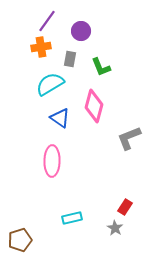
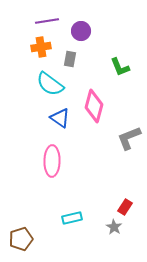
purple line: rotated 45 degrees clockwise
green L-shape: moved 19 px right
cyan semicircle: rotated 112 degrees counterclockwise
gray star: moved 1 px left, 1 px up
brown pentagon: moved 1 px right, 1 px up
